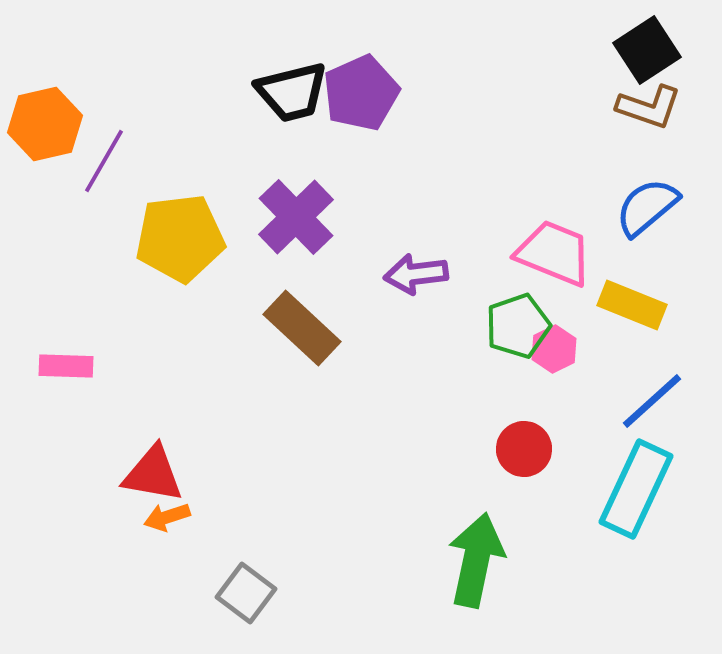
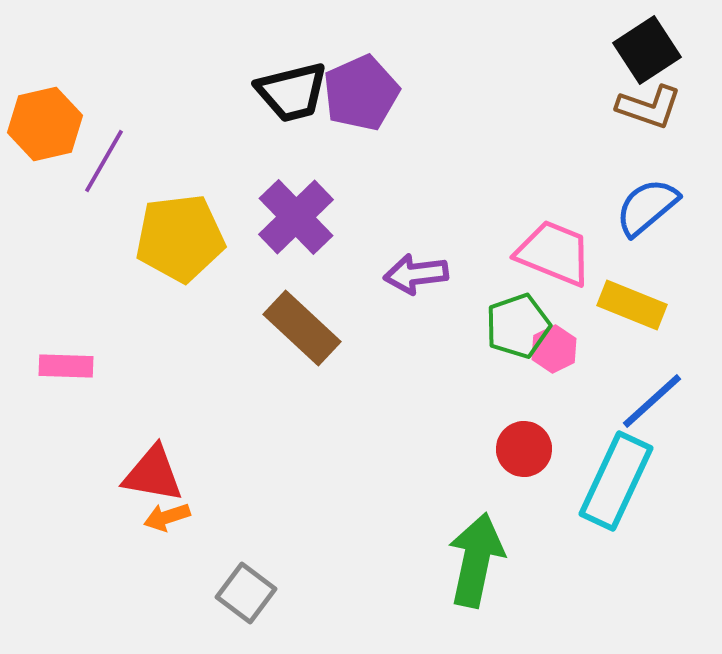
cyan rectangle: moved 20 px left, 8 px up
